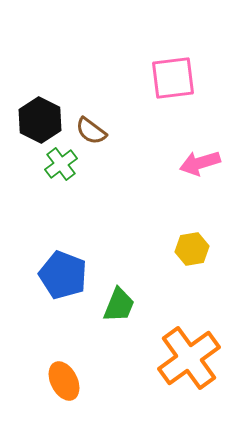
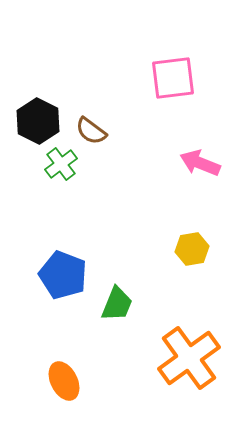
black hexagon: moved 2 px left, 1 px down
pink arrow: rotated 39 degrees clockwise
green trapezoid: moved 2 px left, 1 px up
